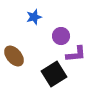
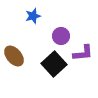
blue star: moved 1 px left, 1 px up
purple L-shape: moved 7 px right, 1 px up
black square: moved 10 px up; rotated 10 degrees counterclockwise
